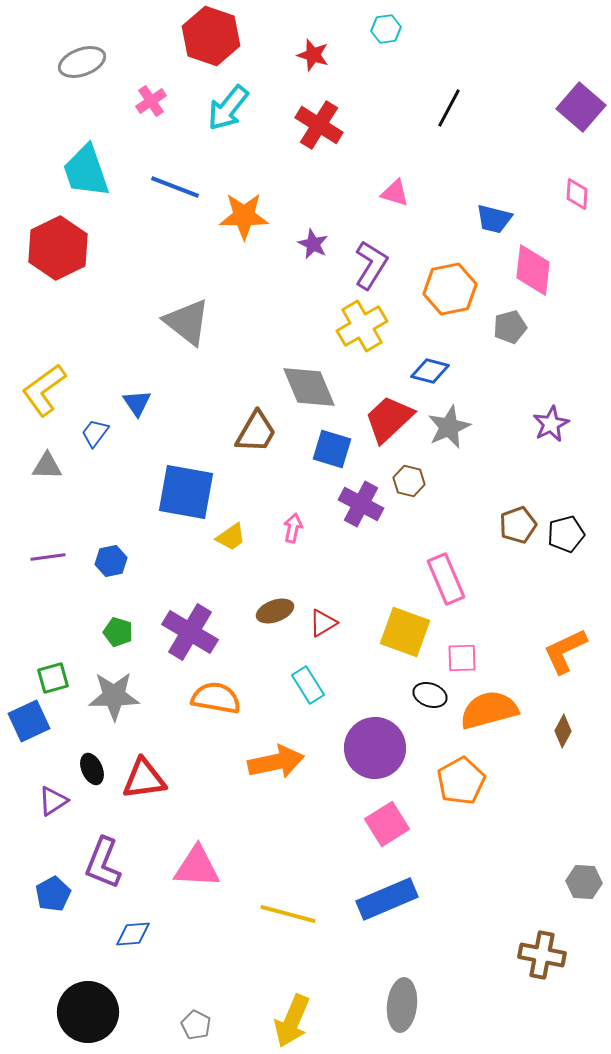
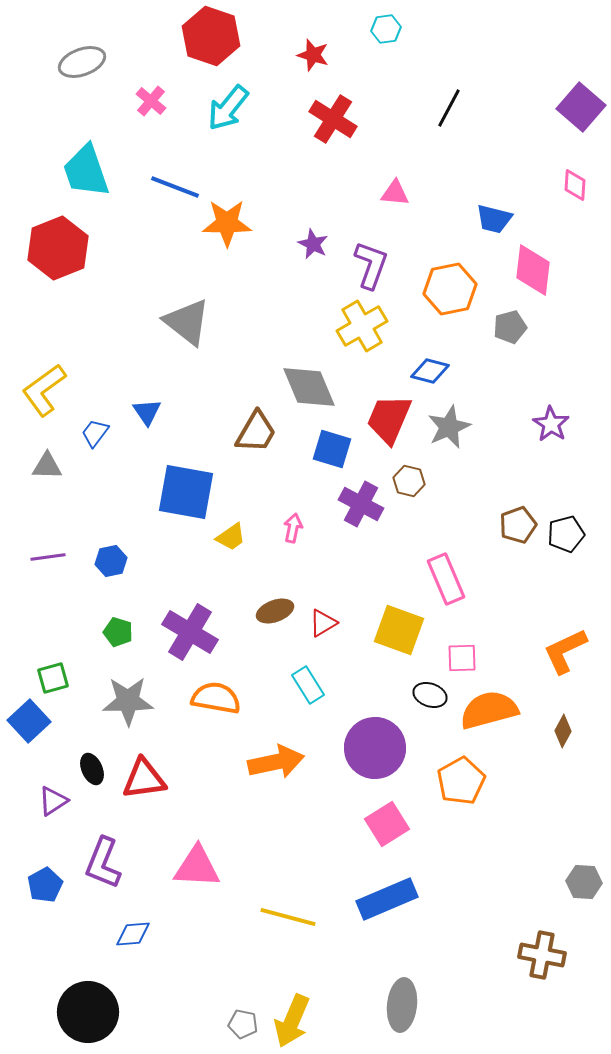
pink cross at (151, 101): rotated 16 degrees counterclockwise
red cross at (319, 125): moved 14 px right, 6 px up
pink triangle at (395, 193): rotated 12 degrees counterclockwise
pink diamond at (577, 194): moved 2 px left, 9 px up
orange star at (244, 216): moved 17 px left, 7 px down
red hexagon at (58, 248): rotated 4 degrees clockwise
purple L-shape at (371, 265): rotated 12 degrees counterclockwise
blue triangle at (137, 403): moved 10 px right, 9 px down
red trapezoid at (389, 419): rotated 24 degrees counterclockwise
purple star at (551, 424): rotated 12 degrees counterclockwise
yellow square at (405, 632): moved 6 px left, 2 px up
gray star at (114, 696): moved 14 px right, 5 px down
blue square at (29, 721): rotated 18 degrees counterclockwise
blue pentagon at (53, 894): moved 8 px left, 9 px up
yellow line at (288, 914): moved 3 px down
gray pentagon at (196, 1025): moved 47 px right, 1 px up; rotated 16 degrees counterclockwise
